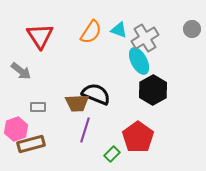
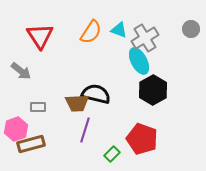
gray circle: moved 1 px left
black semicircle: rotated 8 degrees counterclockwise
red pentagon: moved 4 px right, 2 px down; rotated 16 degrees counterclockwise
